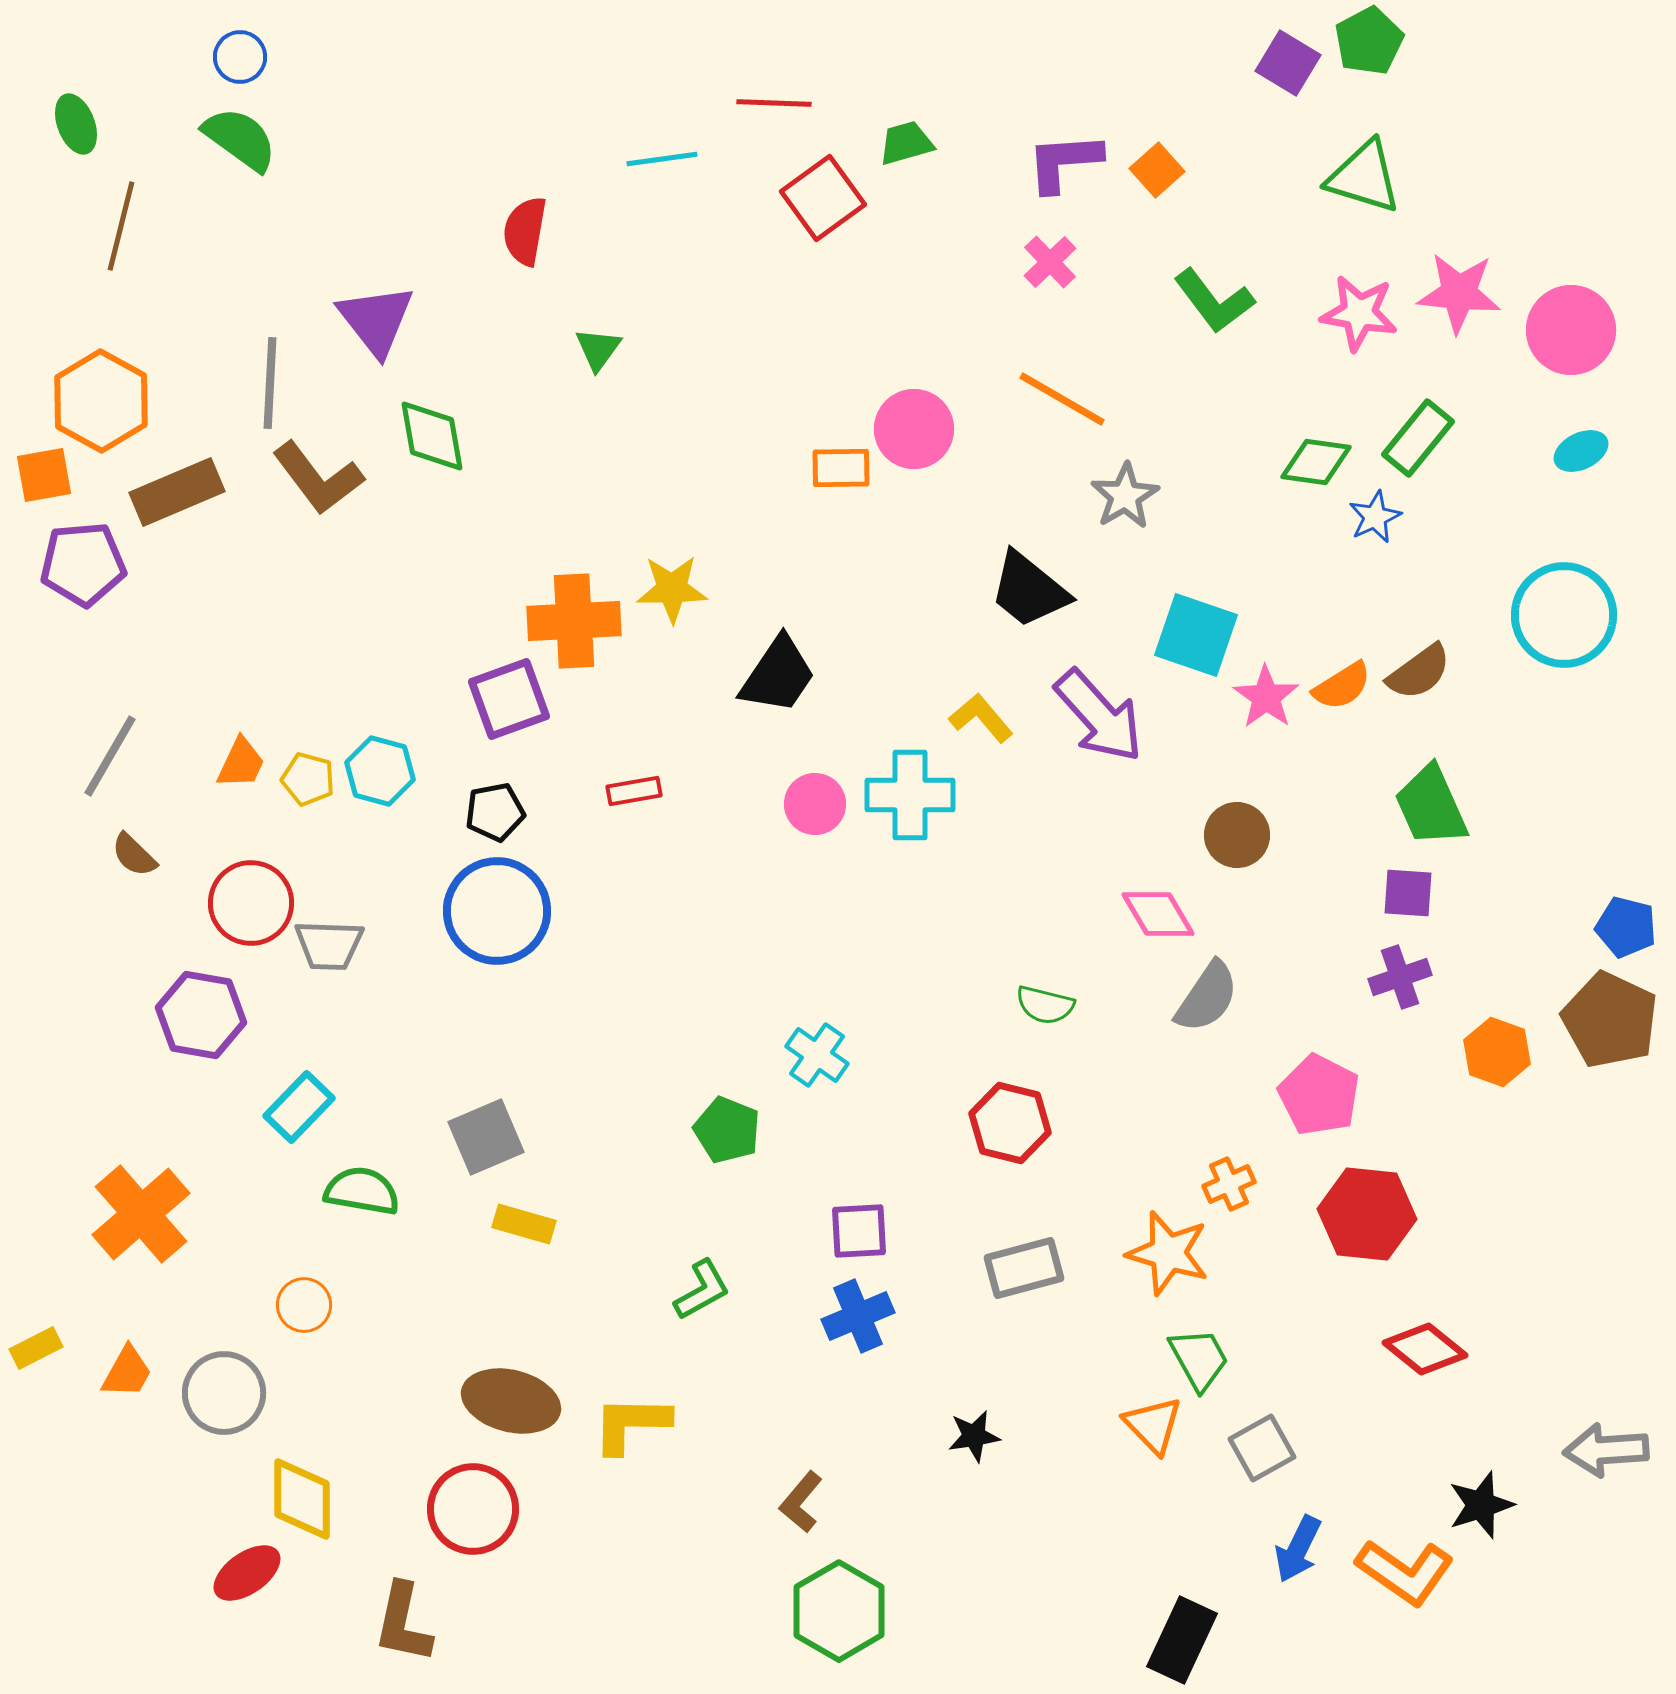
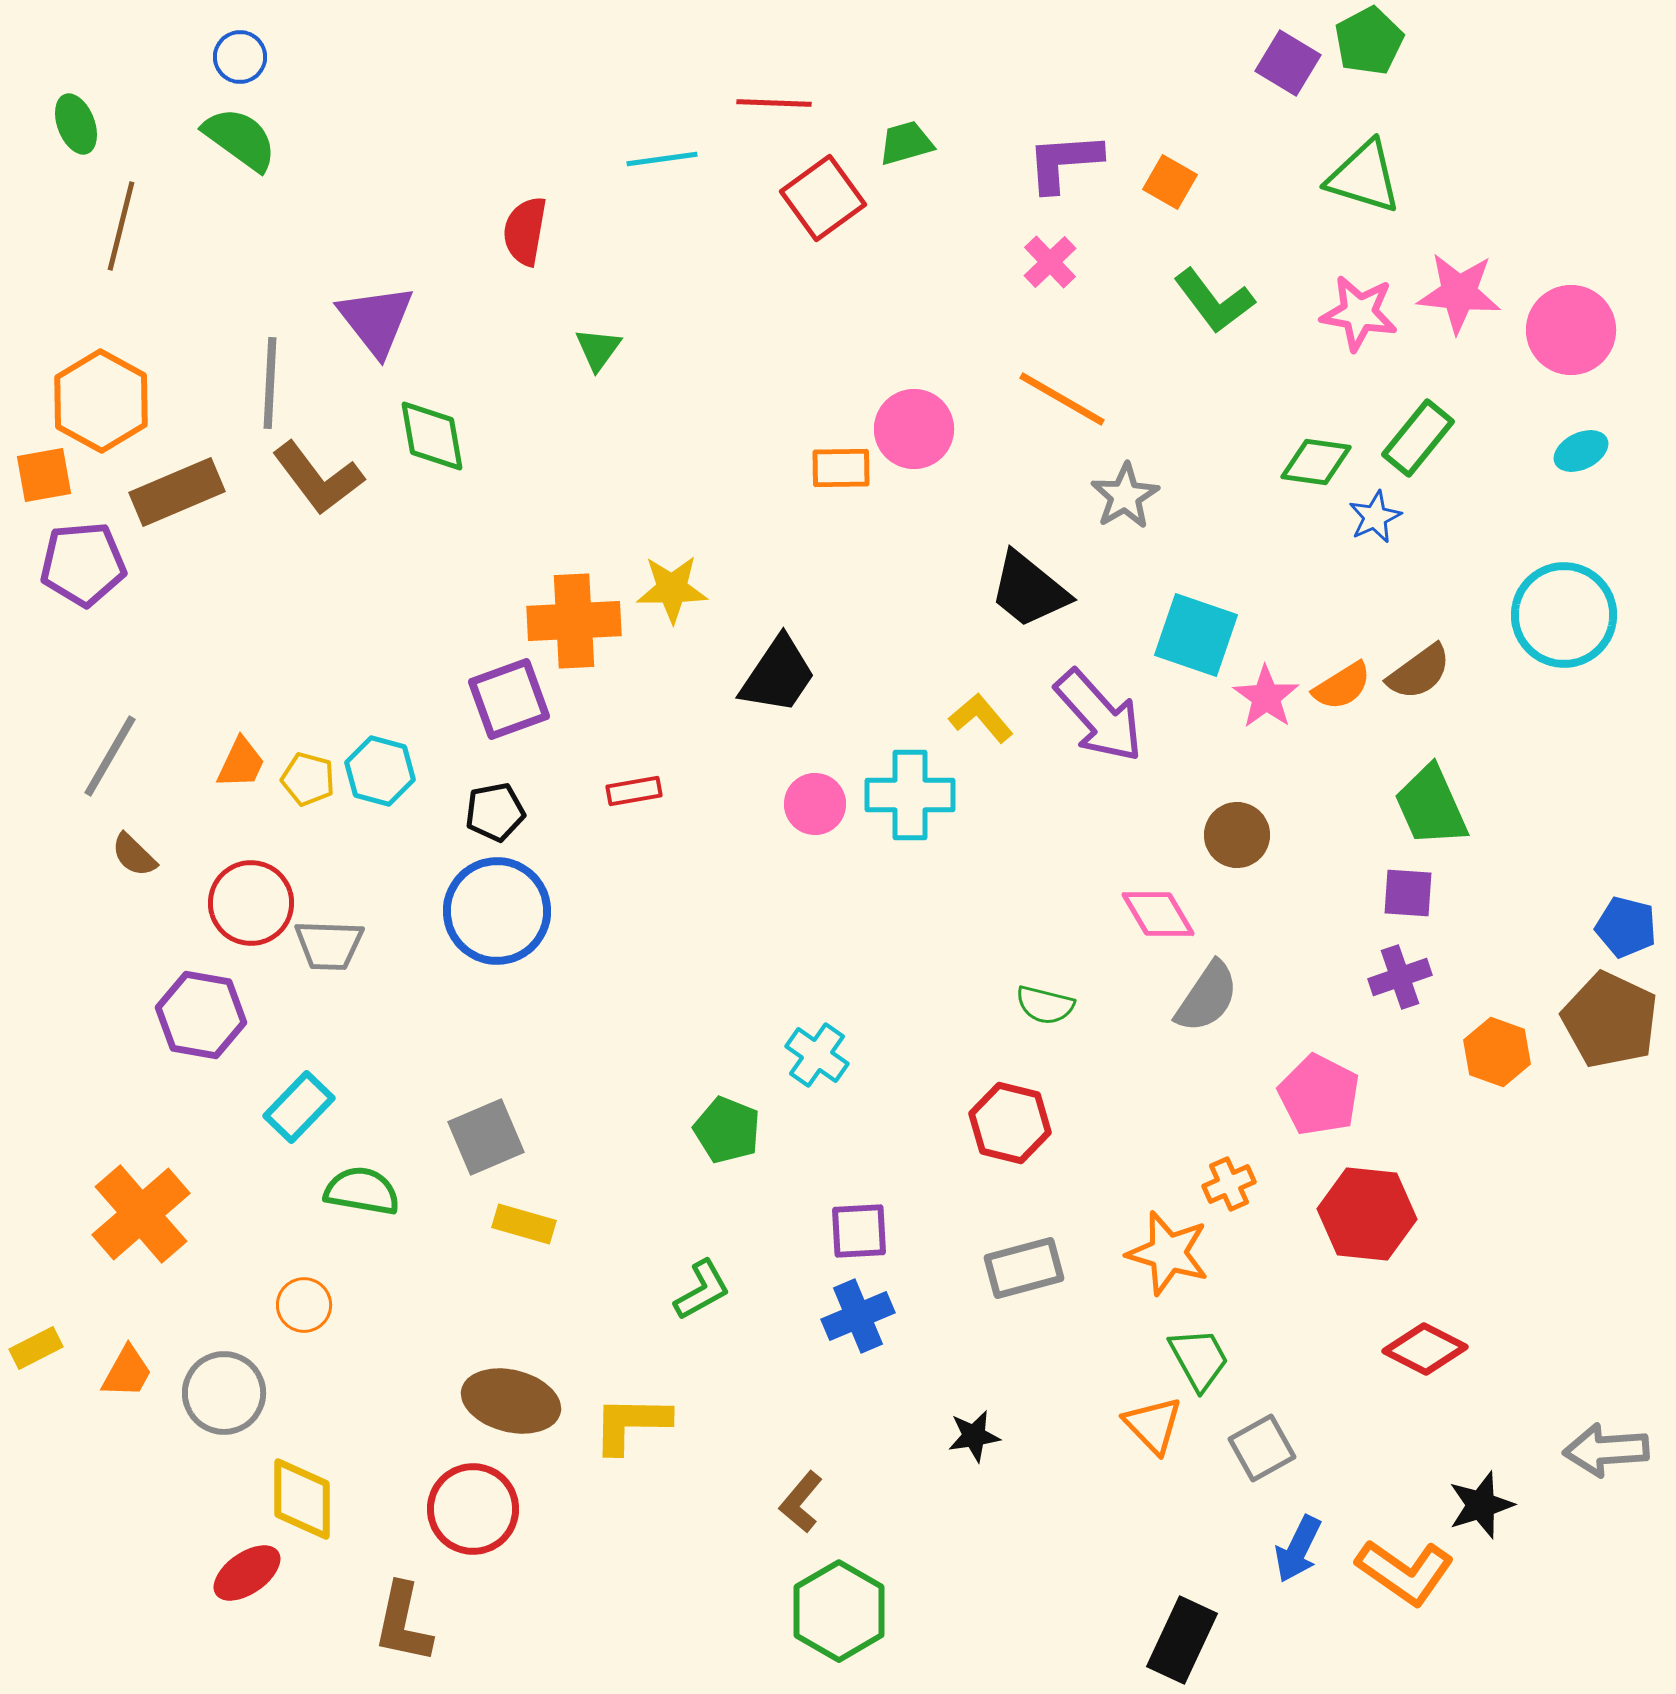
orange square at (1157, 170): moved 13 px right, 12 px down; rotated 18 degrees counterclockwise
red diamond at (1425, 1349): rotated 12 degrees counterclockwise
